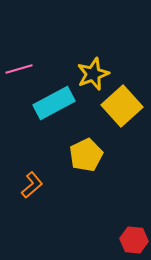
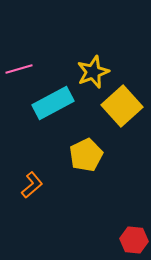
yellow star: moved 2 px up
cyan rectangle: moved 1 px left
